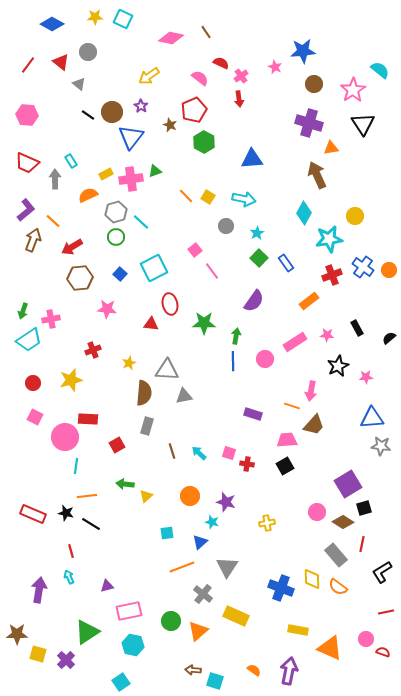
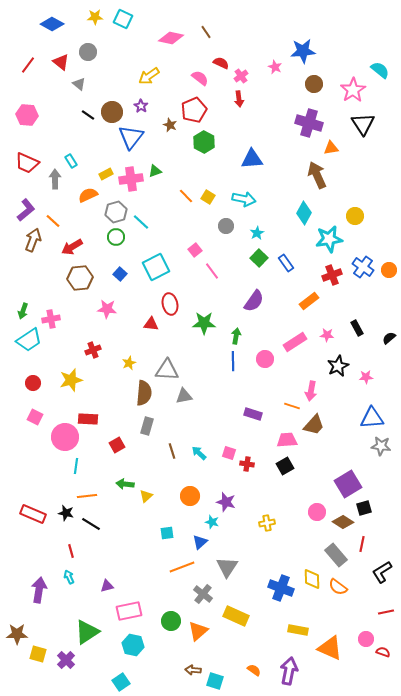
cyan square at (154, 268): moved 2 px right, 1 px up
